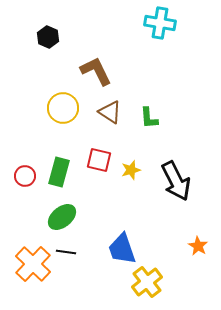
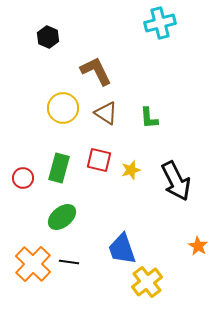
cyan cross: rotated 24 degrees counterclockwise
brown triangle: moved 4 px left, 1 px down
green rectangle: moved 4 px up
red circle: moved 2 px left, 2 px down
black line: moved 3 px right, 10 px down
